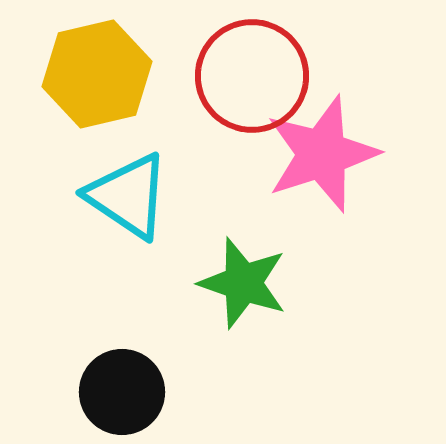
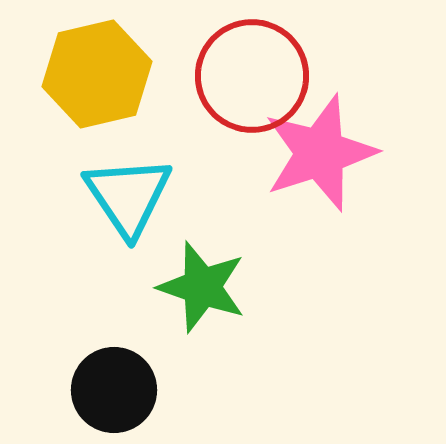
pink star: moved 2 px left, 1 px up
cyan triangle: rotated 22 degrees clockwise
green star: moved 41 px left, 4 px down
black circle: moved 8 px left, 2 px up
